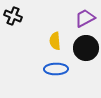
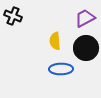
blue ellipse: moved 5 px right
